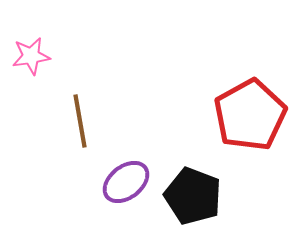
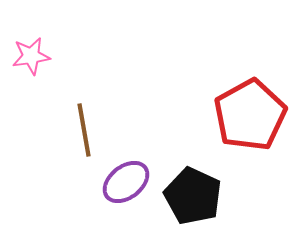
brown line: moved 4 px right, 9 px down
black pentagon: rotated 4 degrees clockwise
